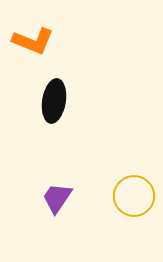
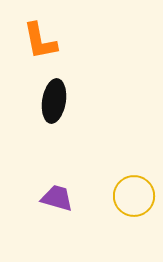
orange L-shape: moved 7 px right; rotated 57 degrees clockwise
purple trapezoid: rotated 72 degrees clockwise
